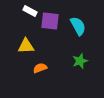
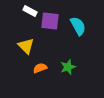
yellow triangle: rotated 48 degrees clockwise
green star: moved 12 px left, 6 px down
